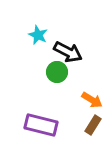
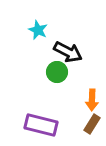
cyan star: moved 5 px up
orange arrow: rotated 60 degrees clockwise
brown rectangle: moved 1 px left, 1 px up
